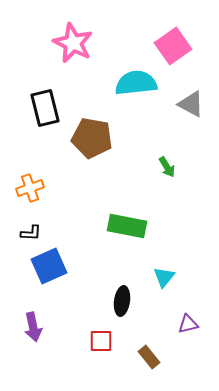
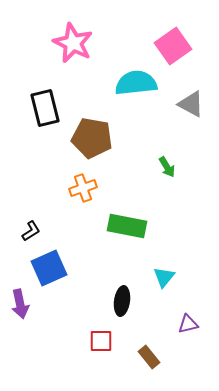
orange cross: moved 53 px right
black L-shape: moved 2 px up; rotated 35 degrees counterclockwise
blue square: moved 2 px down
purple arrow: moved 13 px left, 23 px up
